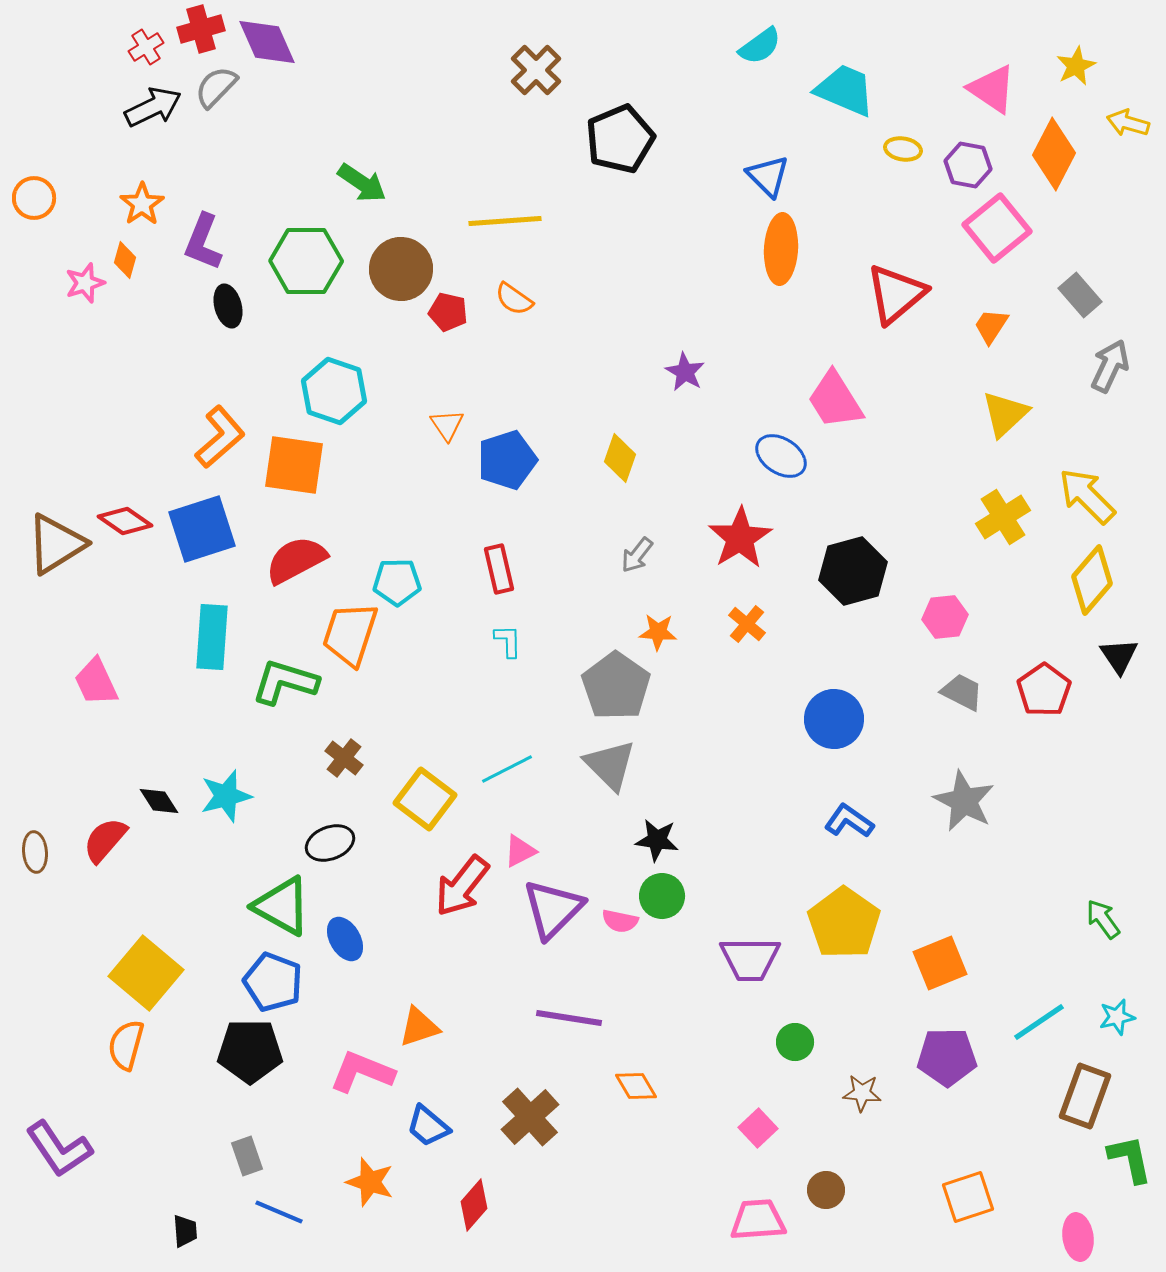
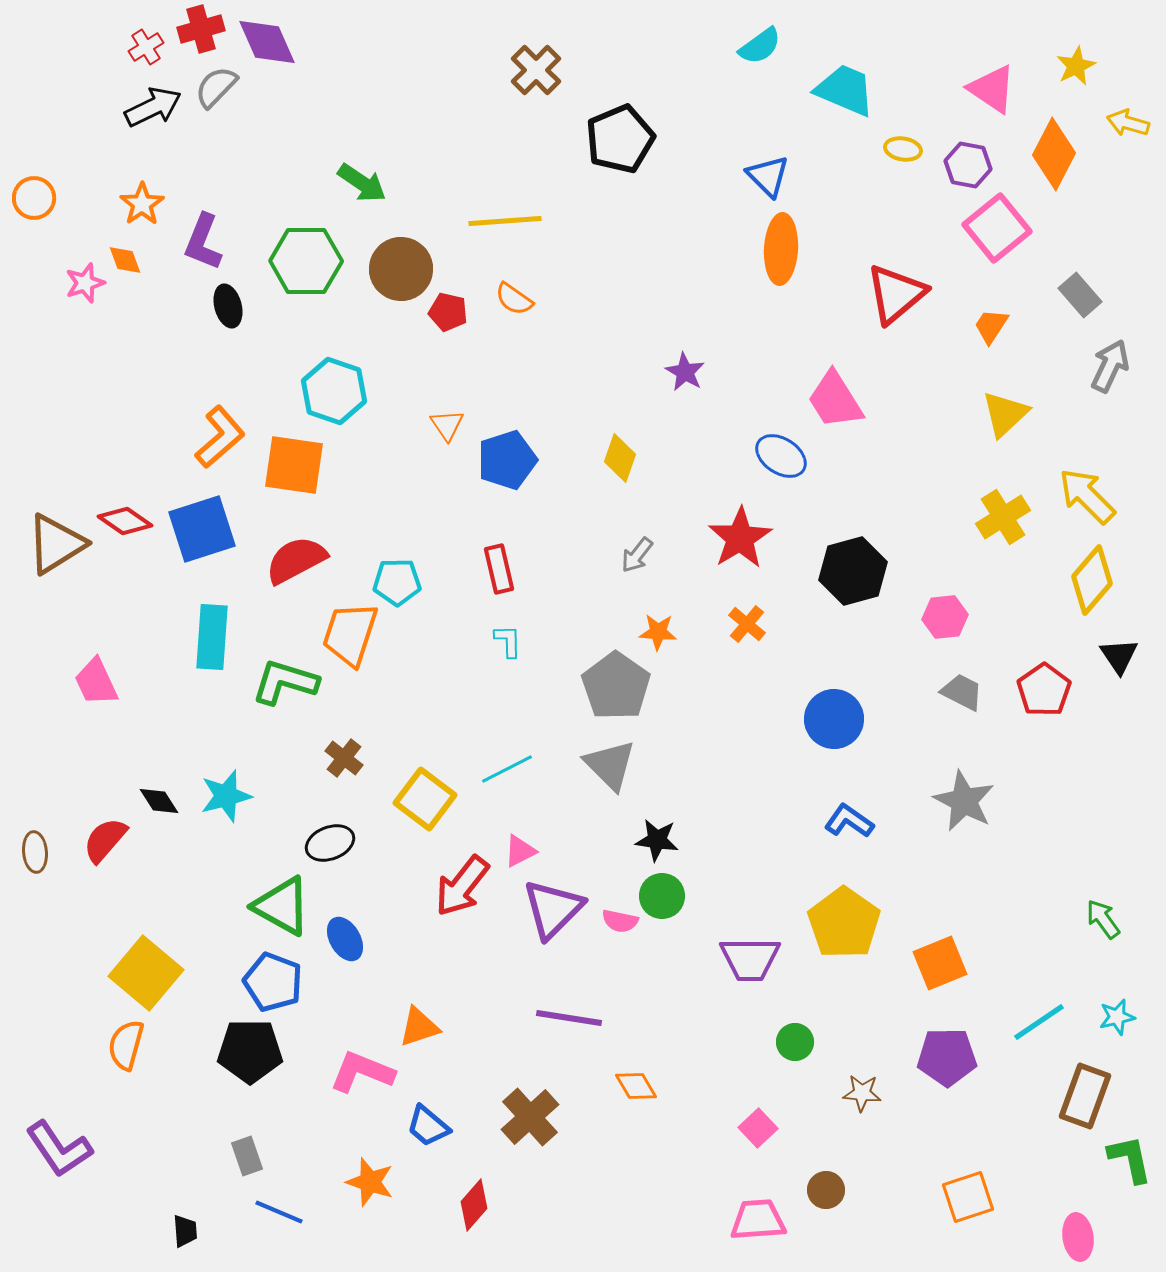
orange diamond at (125, 260): rotated 36 degrees counterclockwise
